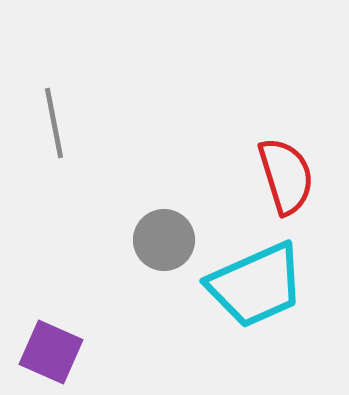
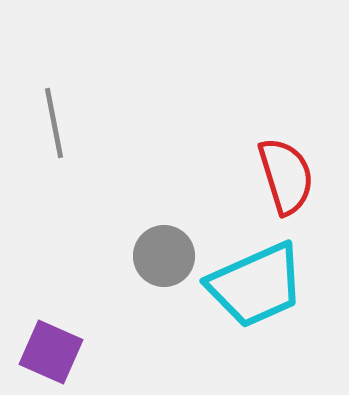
gray circle: moved 16 px down
